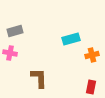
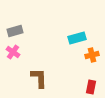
cyan rectangle: moved 6 px right, 1 px up
pink cross: moved 3 px right, 1 px up; rotated 24 degrees clockwise
